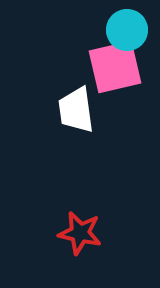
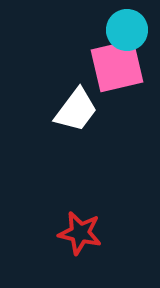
pink square: moved 2 px right, 1 px up
white trapezoid: rotated 135 degrees counterclockwise
